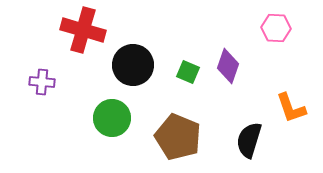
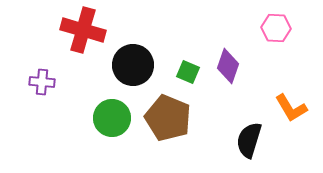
orange L-shape: rotated 12 degrees counterclockwise
brown pentagon: moved 10 px left, 19 px up
